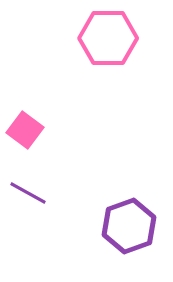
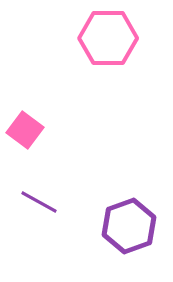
purple line: moved 11 px right, 9 px down
